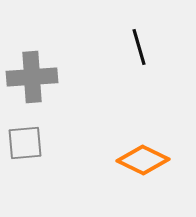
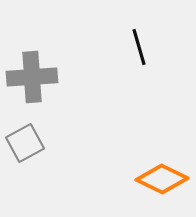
gray square: rotated 24 degrees counterclockwise
orange diamond: moved 19 px right, 19 px down
